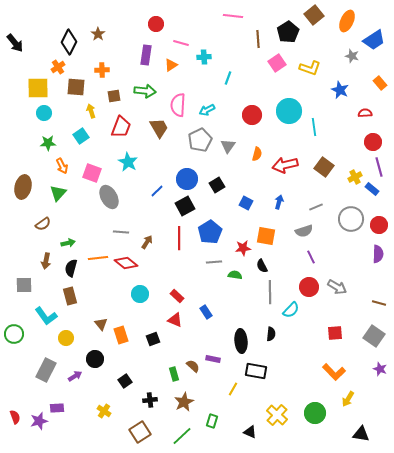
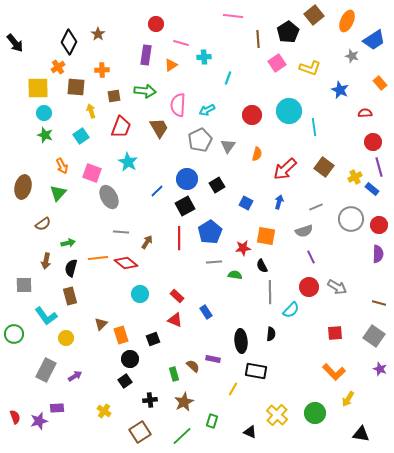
green star at (48, 143): moved 3 px left, 8 px up; rotated 21 degrees clockwise
red arrow at (285, 165): moved 4 px down; rotated 30 degrees counterclockwise
brown triangle at (101, 324): rotated 24 degrees clockwise
black circle at (95, 359): moved 35 px right
